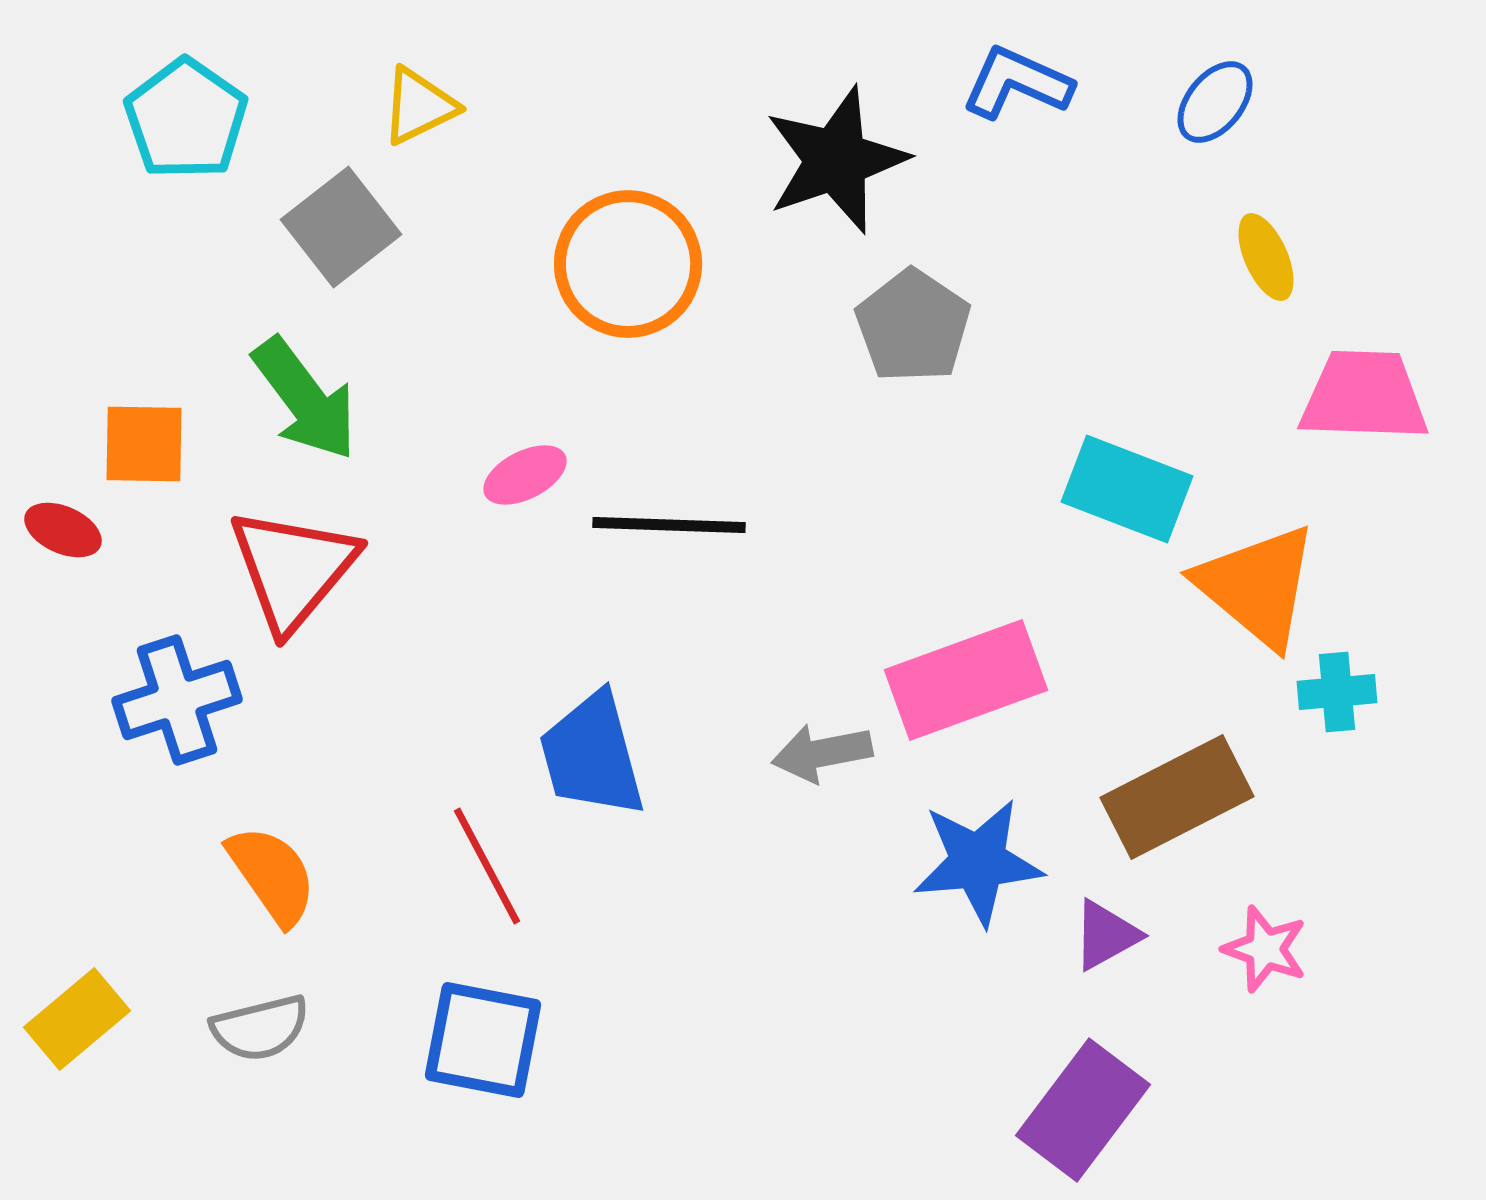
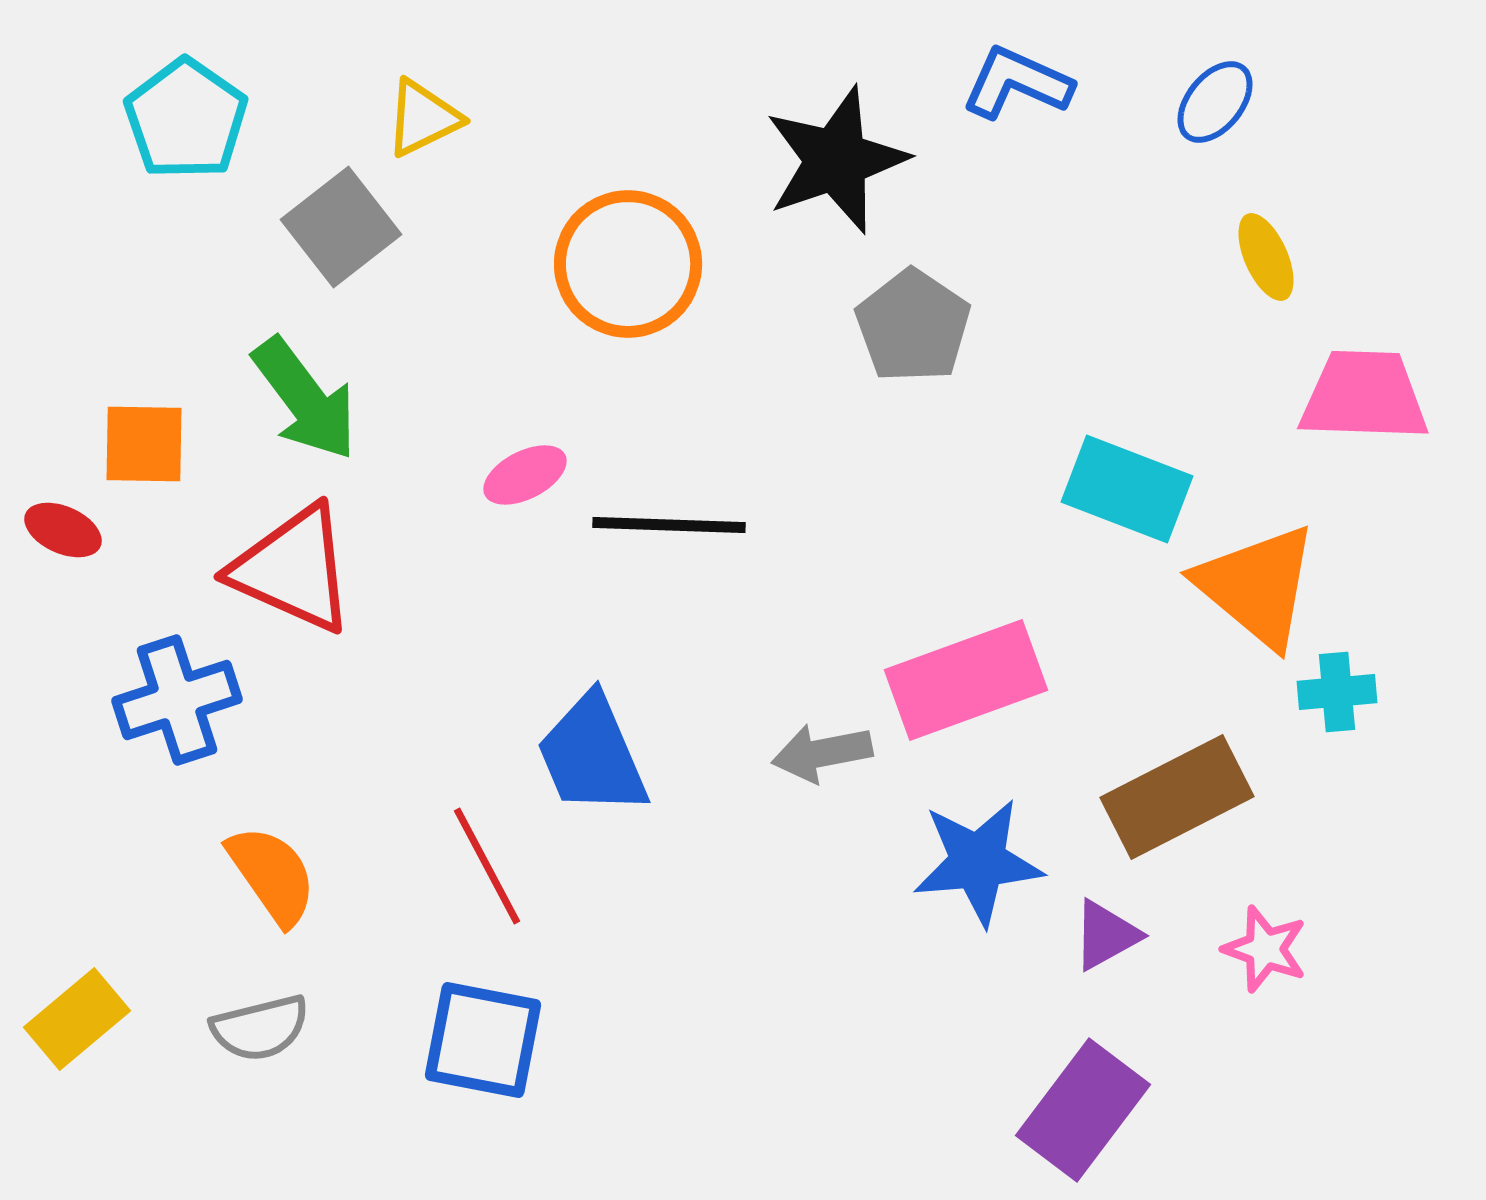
yellow triangle: moved 4 px right, 12 px down
red triangle: rotated 46 degrees counterclockwise
blue trapezoid: rotated 8 degrees counterclockwise
